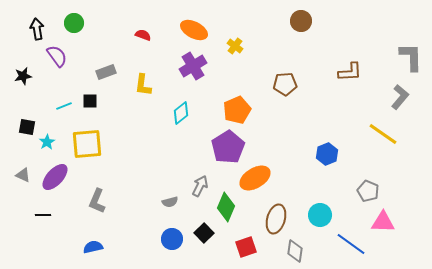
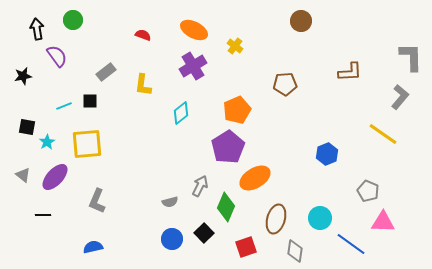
green circle at (74, 23): moved 1 px left, 3 px up
gray rectangle at (106, 72): rotated 18 degrees counterclockwise
gray triangle at (23, 175): rotated 14 degrees clockwise
cyan circle at (320, 215): moved 3 px down
